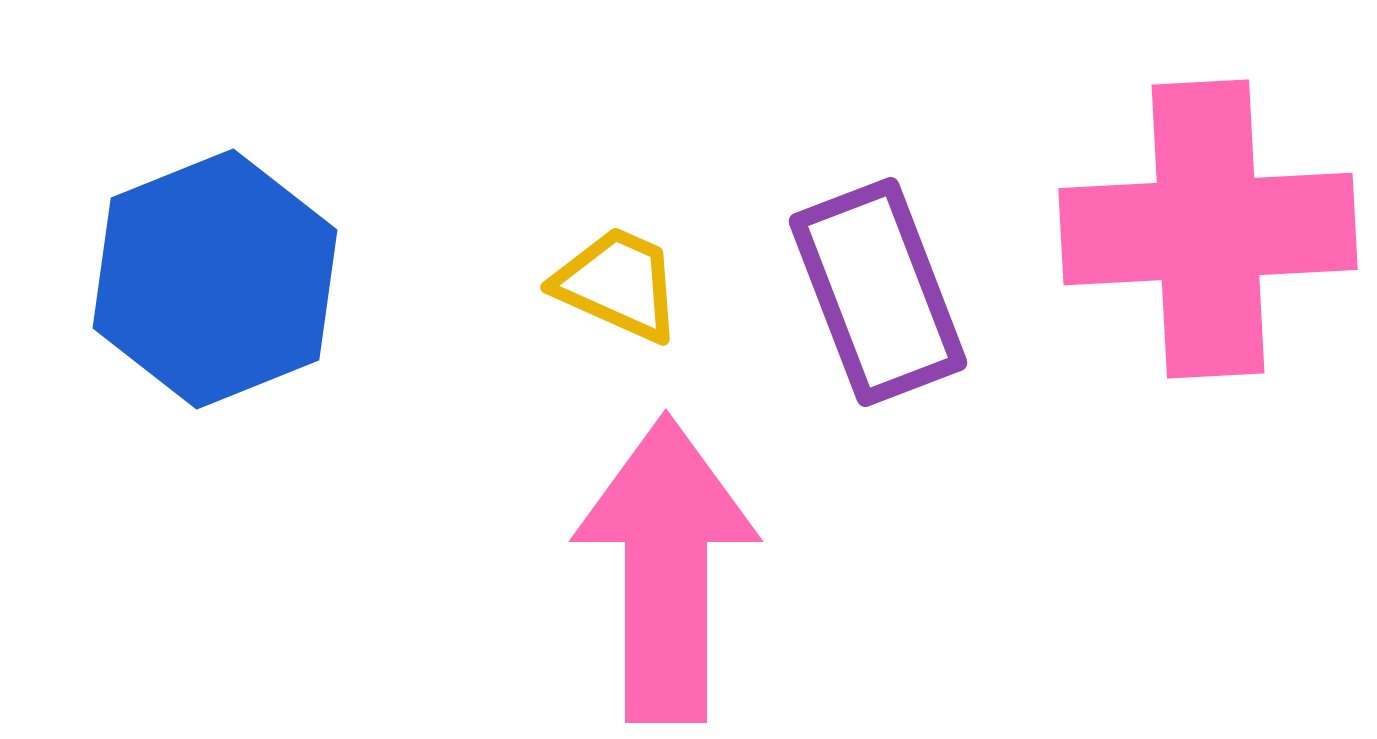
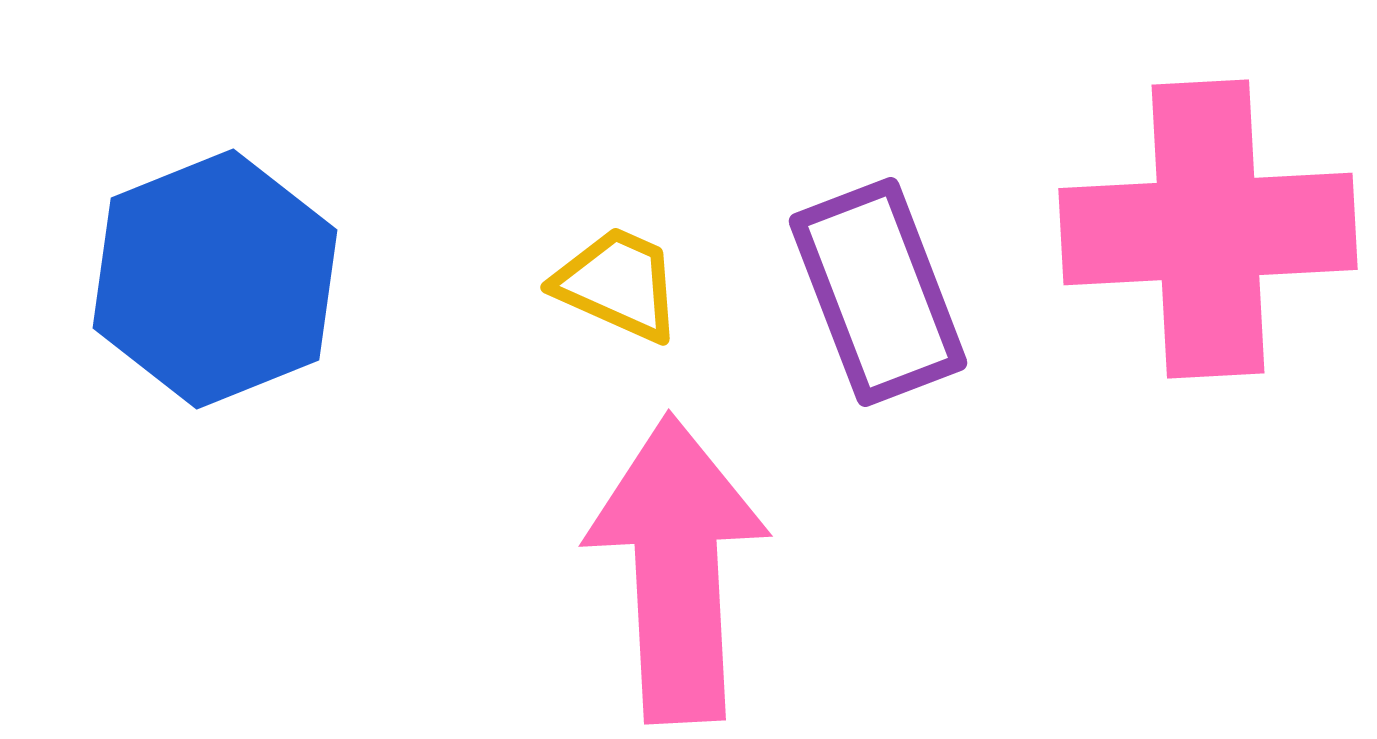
pink arrow: moved 11 px right; rotated 3 degrees counterclockwise
